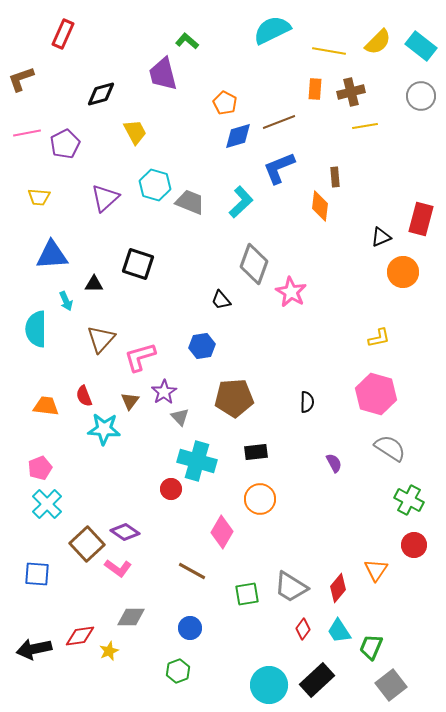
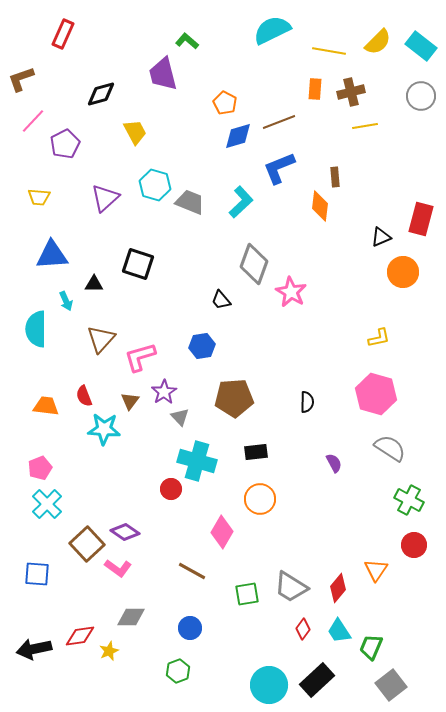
pink line at (27, 133): moved 6 px right, 12 px up; rotated 36 degrees counterclockwise
